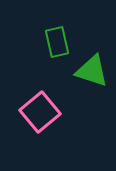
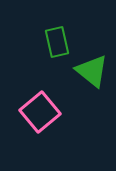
green triangle: rotated 21 degrees clockwise
